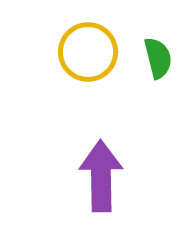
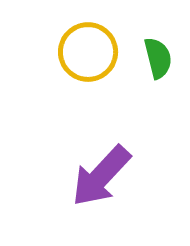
purple arrow: rotated 136 degrees counterclockwise
